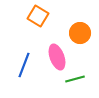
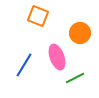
orange square: rotated 10 degrees counterclockwise
blue line: rotated 10 degrees clockwise
green line: moved 1 px up; rotated 12 degrees counterclockwise
